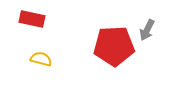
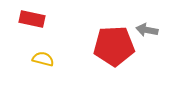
gray arrow: rotated 75 degrees clockwise
yellow semicircle: moved 2 px right
